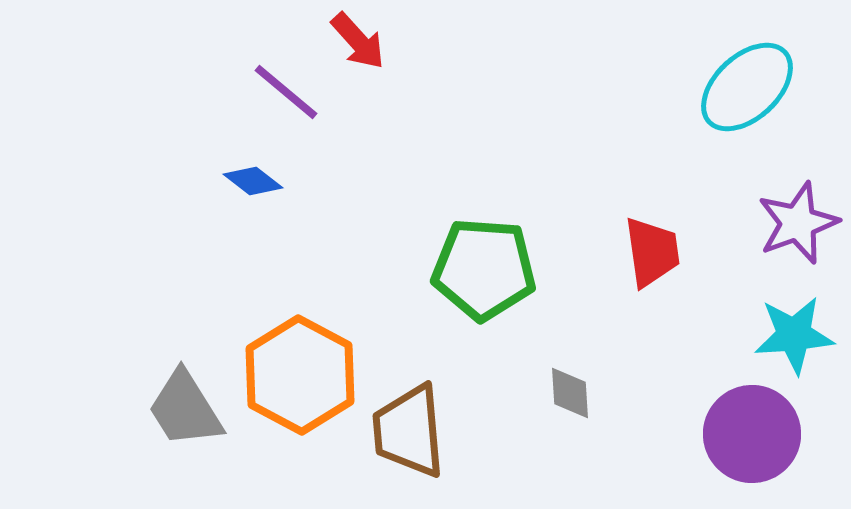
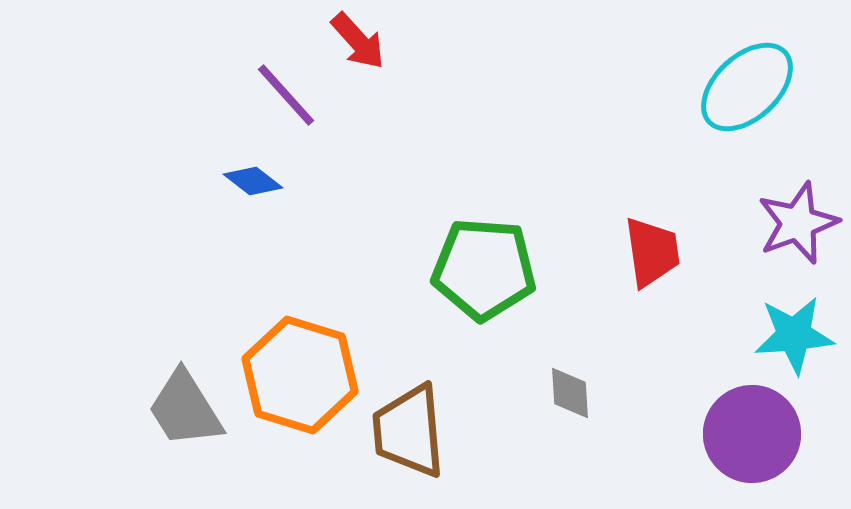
purple line: moved 3 px down; rotated 8 degrees clockwise
orange hexagon: rotated 11 degrees counterclockwise
